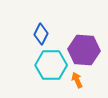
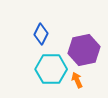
purple hexagon: rotated 16 degrees counterclockwise
cyan hexagon: moved 4 px down
